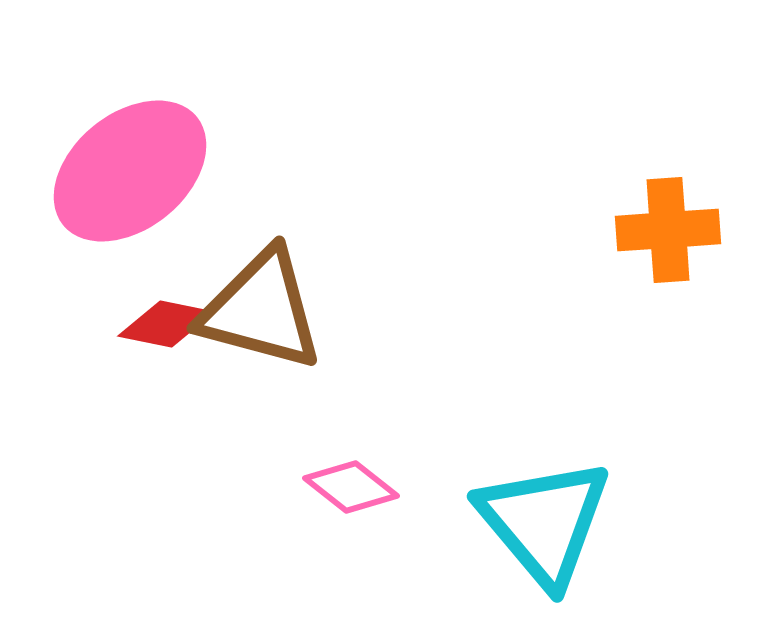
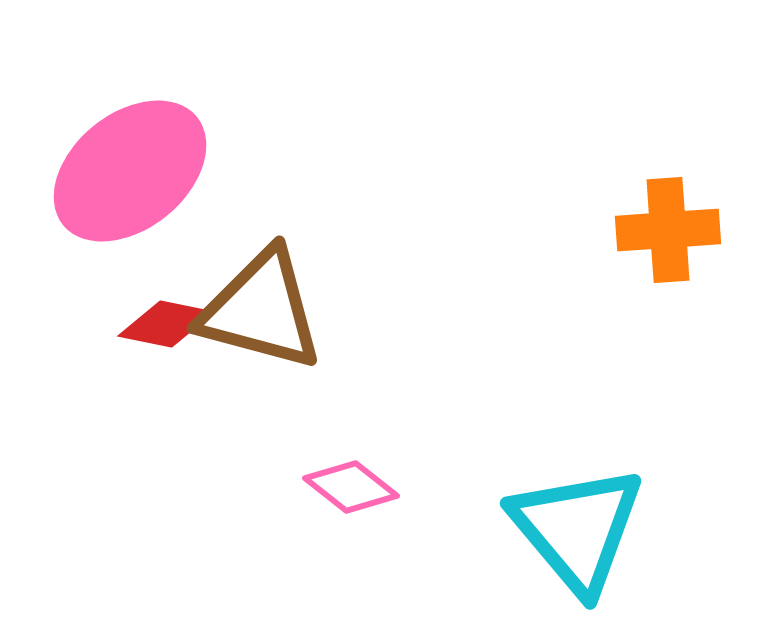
cyan triangle: moved 33 px right, 7 px down
